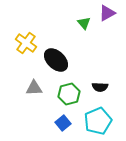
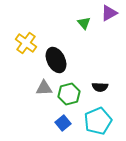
purple triangle: moved 2 px right
black ellipse: rotated 20 degrees clockwise
gray triangle: moved 10 px right
